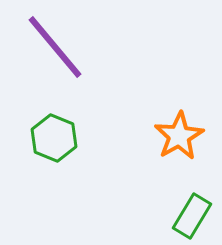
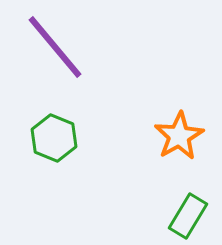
green rectangle: moved 4 px left
